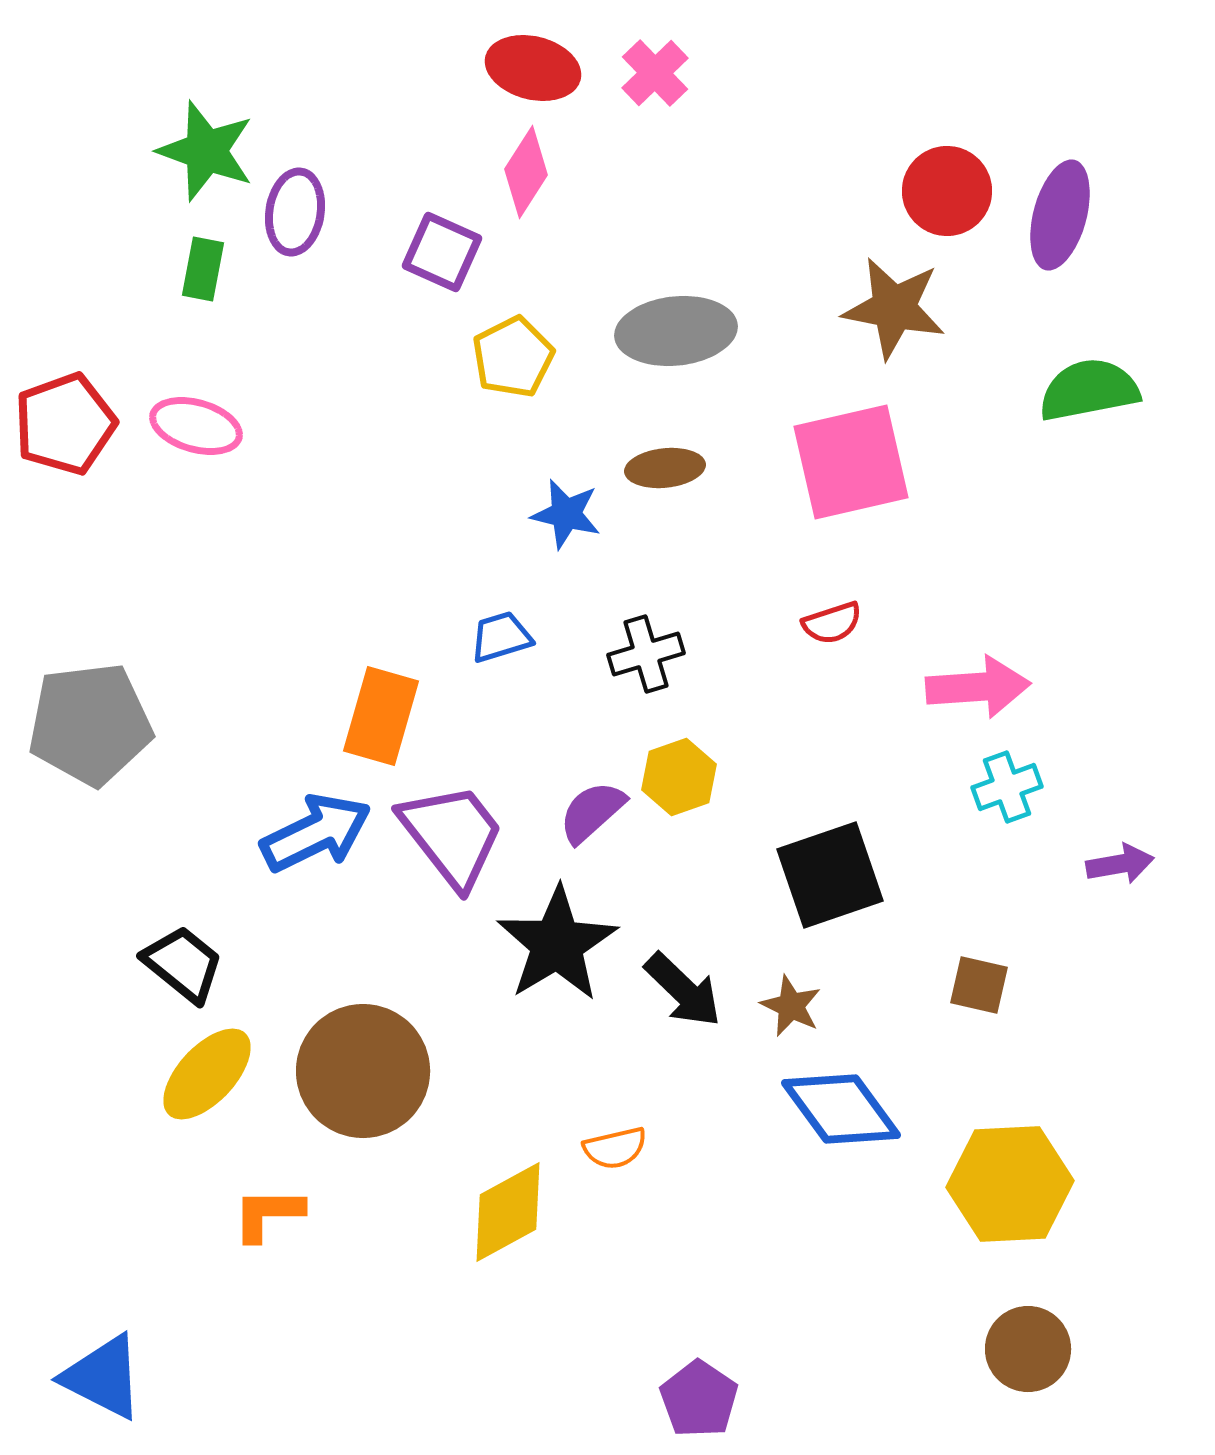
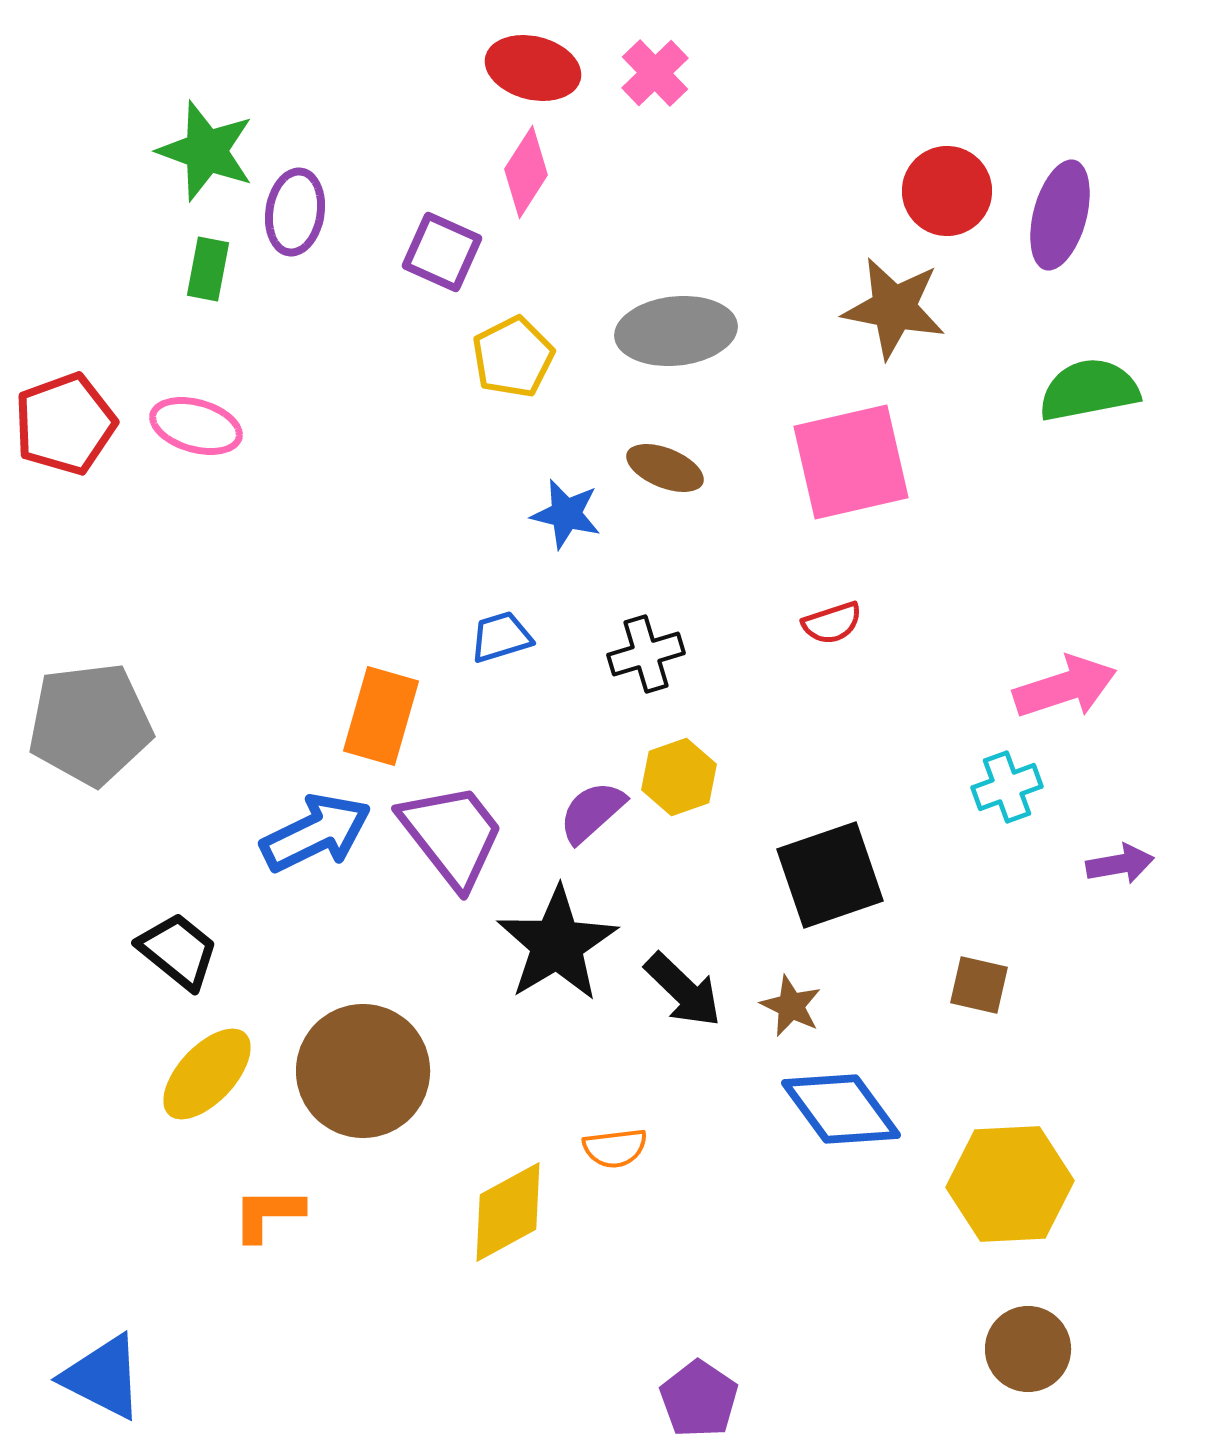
green rectangle at (203, 269): moved 5 px right
brown ellipse at (665, 468): rotated 28 degrees clockwise
pink arrow at (978, 687): moved 87 px right; rotated 14 degrees counterclockwise
black trapezoid at (183, 964): moved 5 px left, 13 px up
orange semicircle at (615, 1148): rotated 6 degrees clockwise
